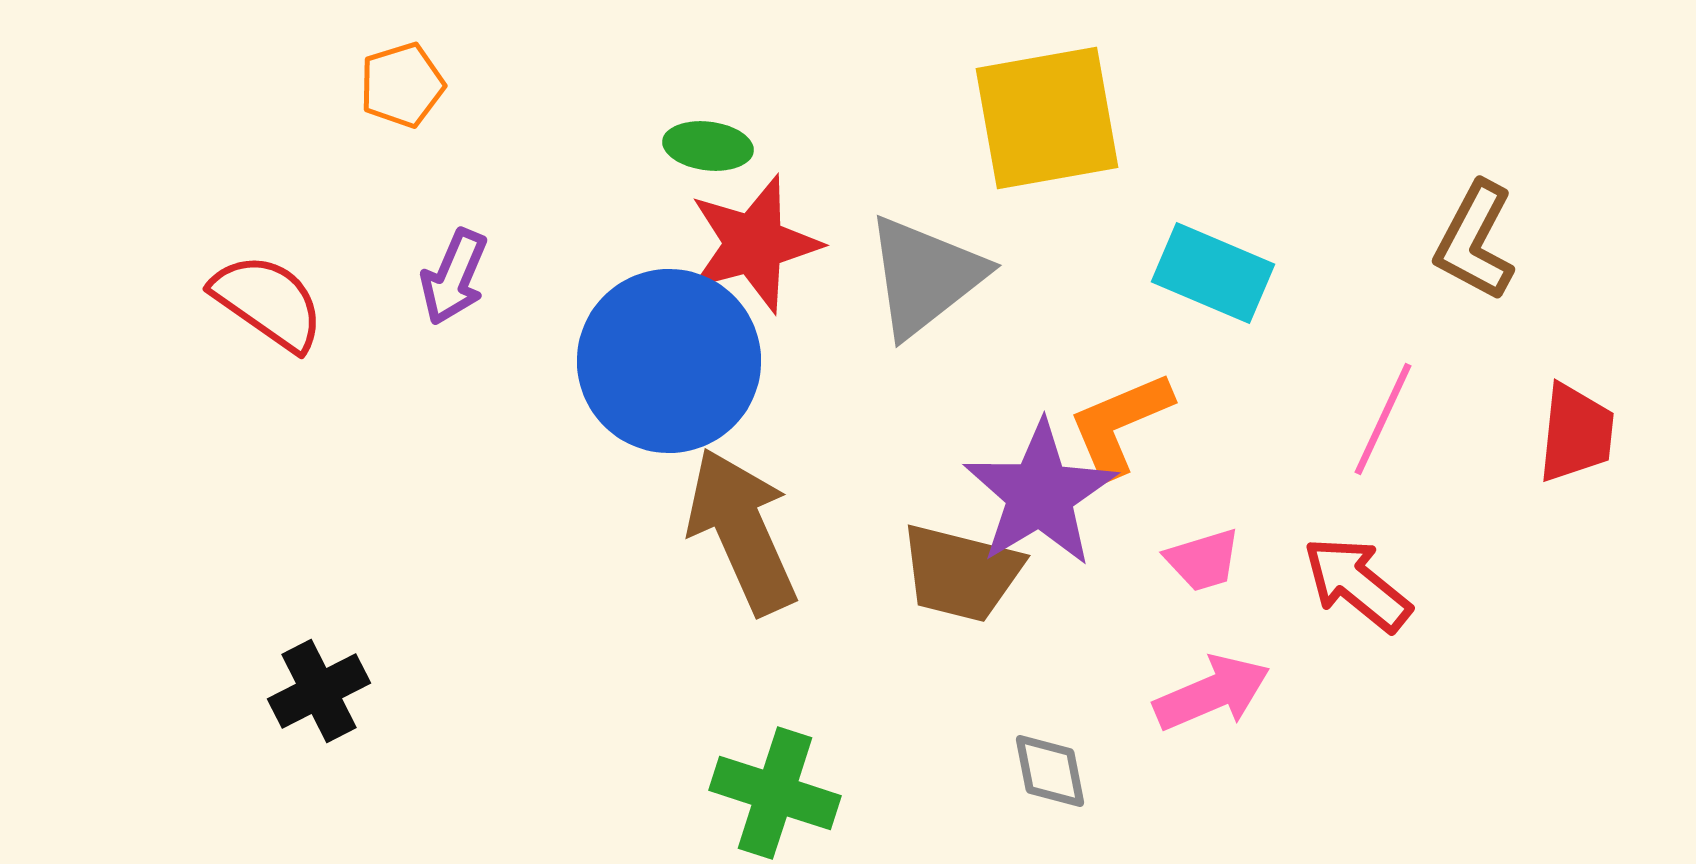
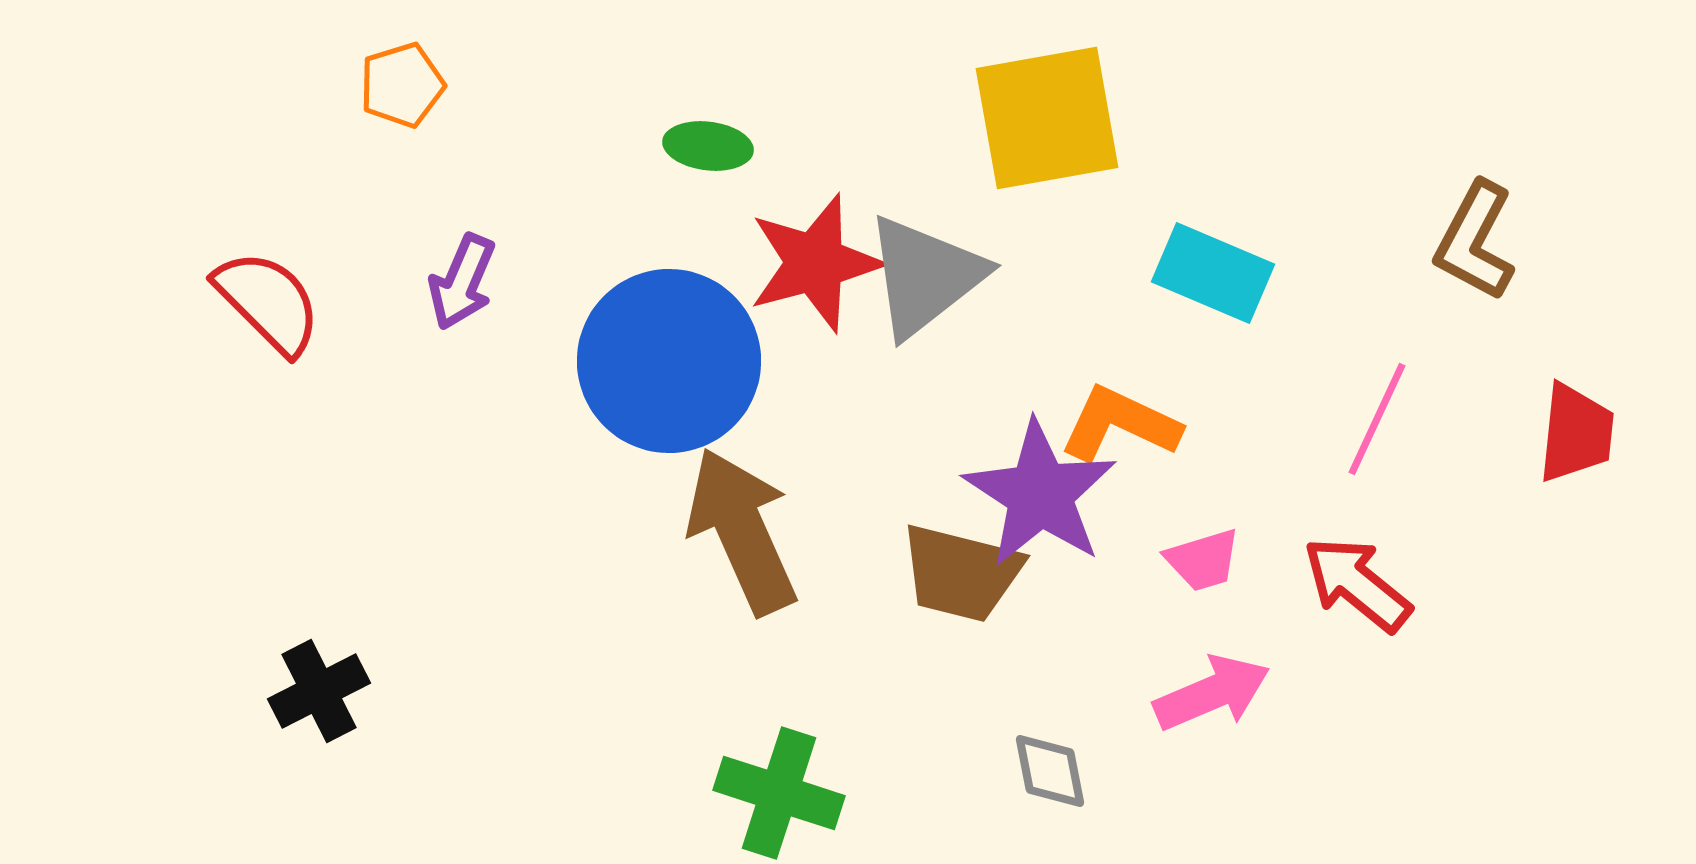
red star: moved 61 px right, 19 px down
purple arrow: moved 8 px right, 5 px down
red semicircle: rotated 10 degrees clockwise
pink line: moved 6 px left
orange L-shape: rotated 48 degrees clockwise
purple star: rotated 8 degrees counterclockwise
green cross: moved 4 px right
